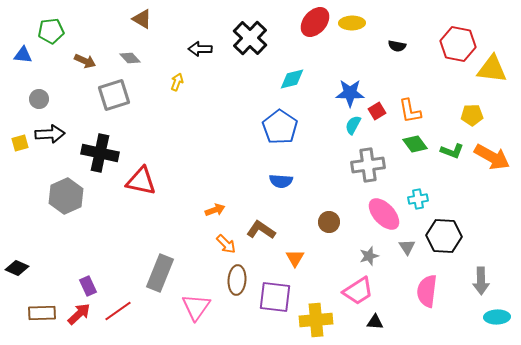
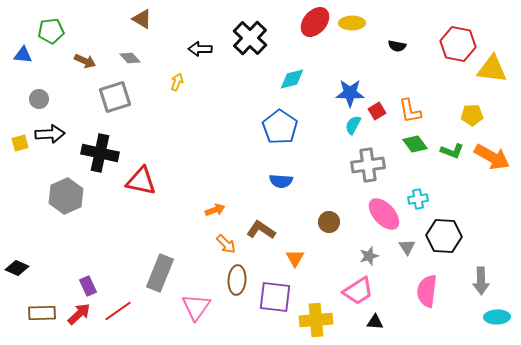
gray square at (114, 95): moved 1 px right, 2 px down
